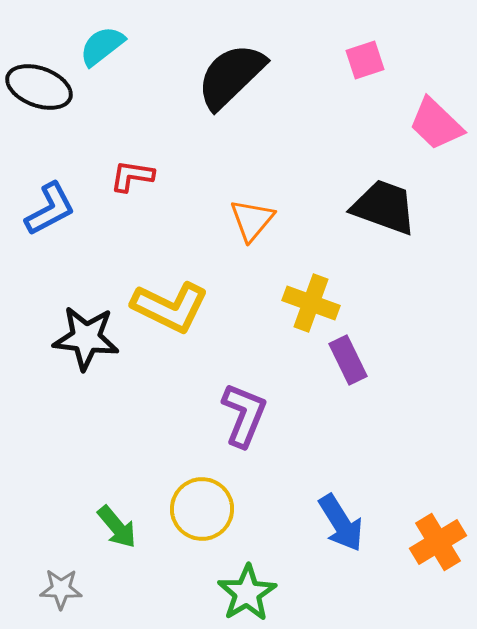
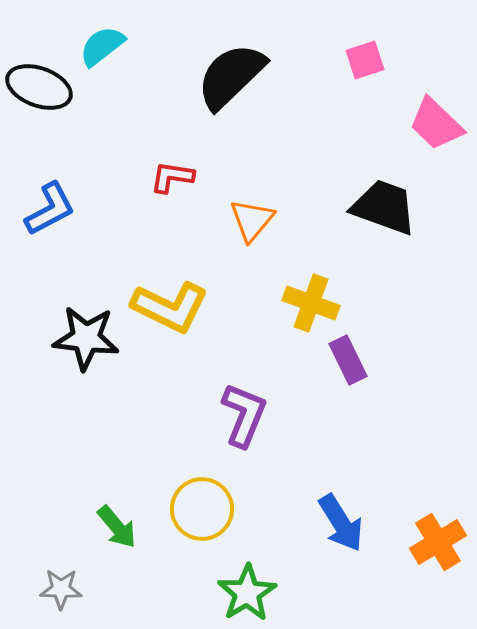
red L-shape: moved 40 px right, 1 px down
